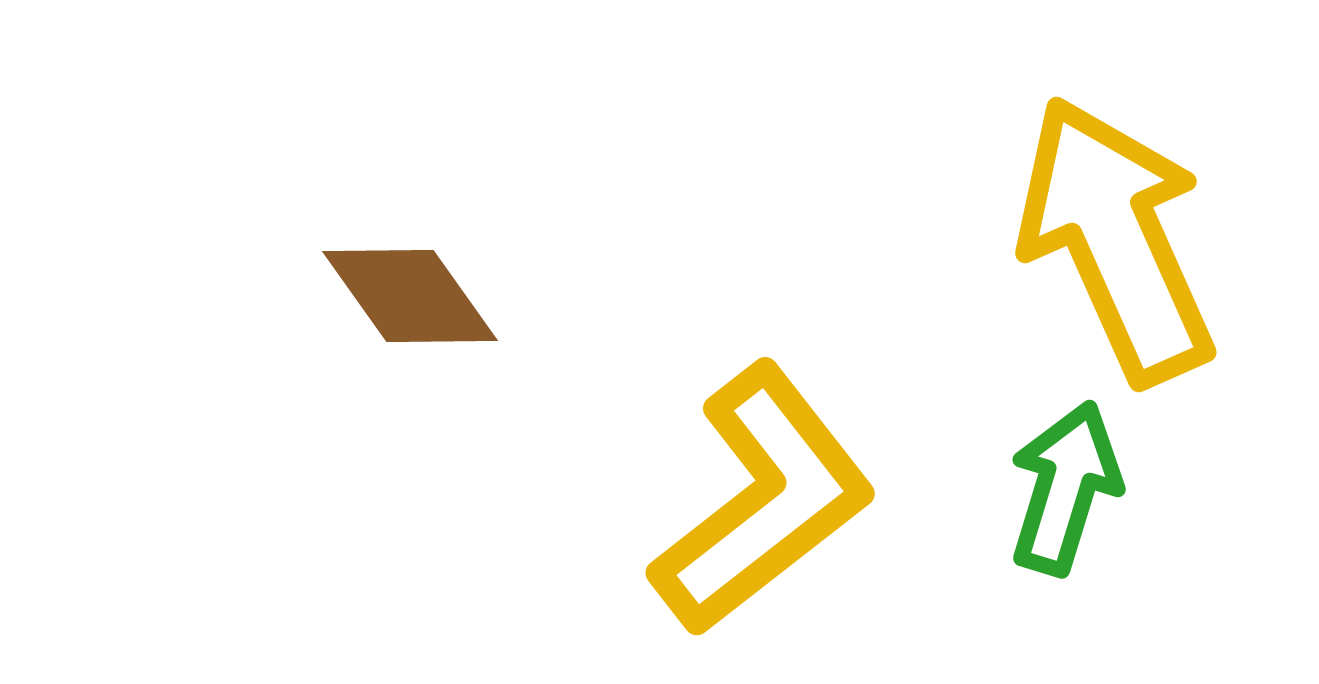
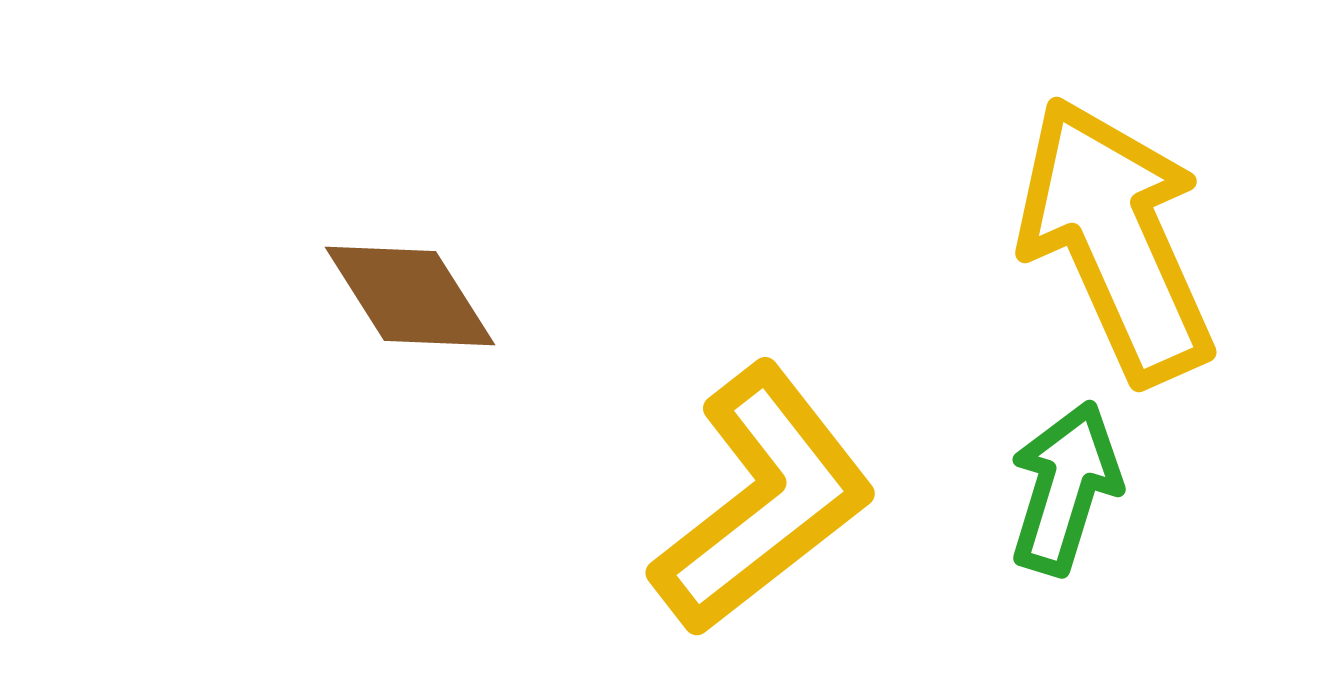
brown diamond: rotated 3 degrees clockwise
